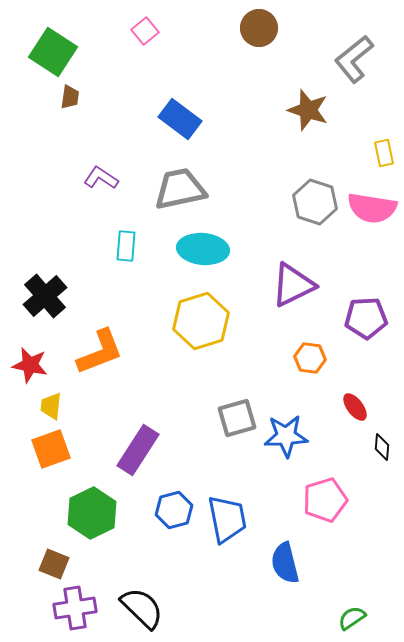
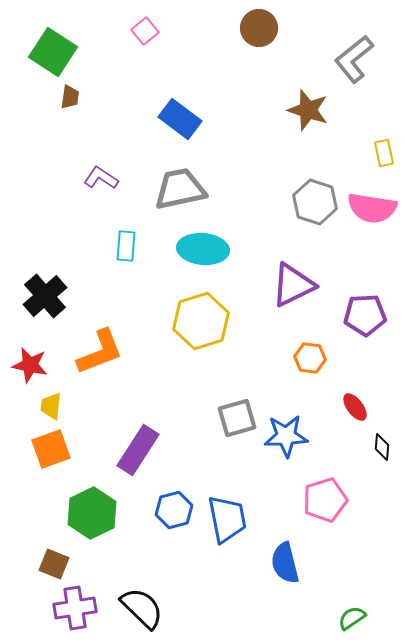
purple pentagon: moved 1 px left, 3 px up
